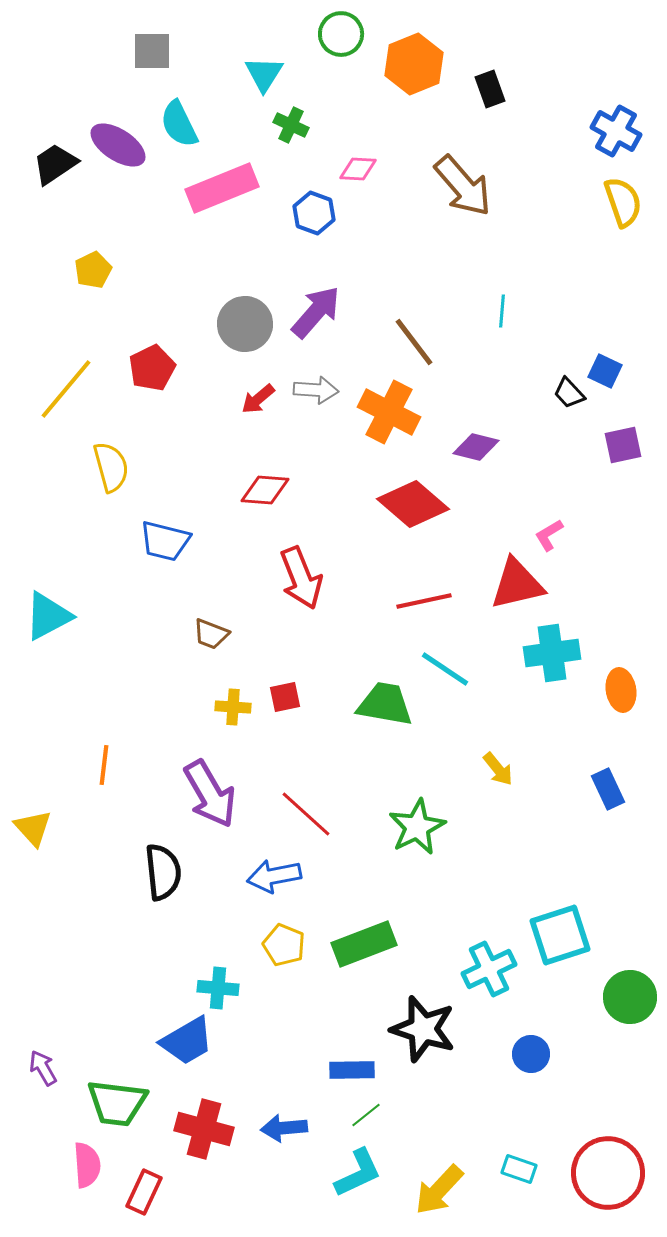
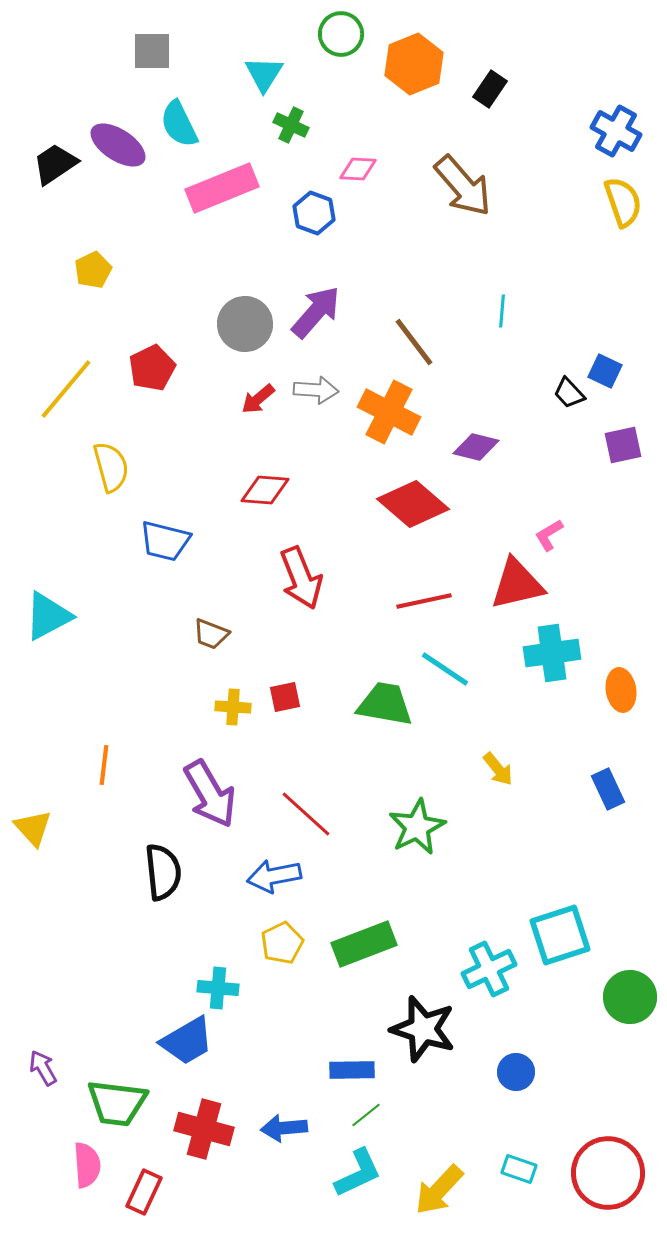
black rectangle at (490, 89): rotated 54 degrees clockwise
yellow pentagon at (284, 945): moved 2 px left, 2 px up; rotated 24 degrees clockwise
blue circle at (531, 1054): moved 15 px left, 18 px down
